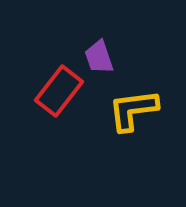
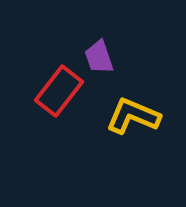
yellow L-shape: moved 6 px down; rotated 30 degrees clockwise
